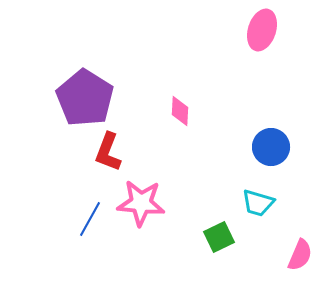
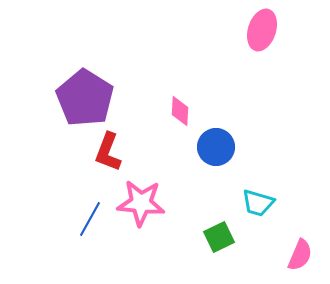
blue circle: moved 55 px left
